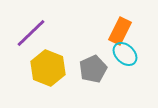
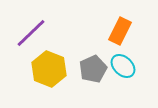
cyan ellipse: moved 2 px left, 12 px down
yellow hexagon: moved 1 px right, 1 px down
